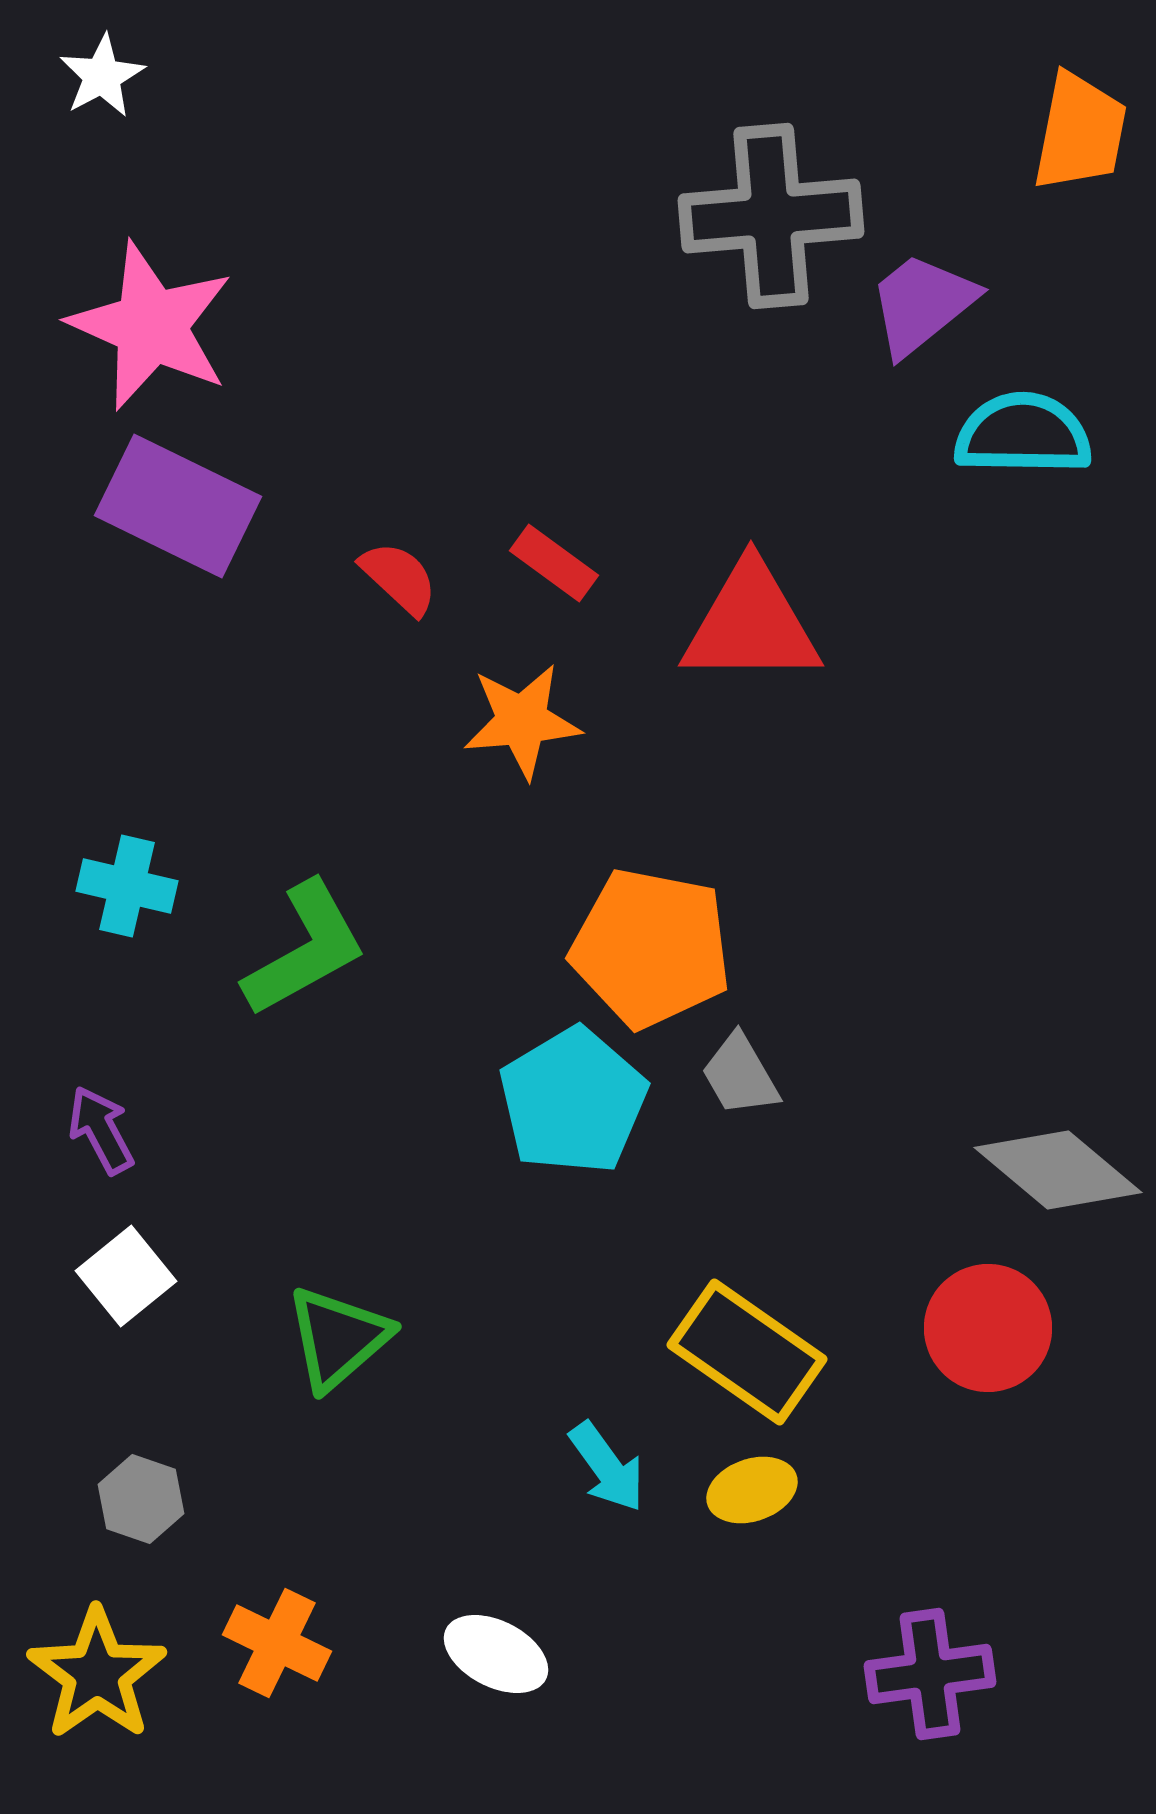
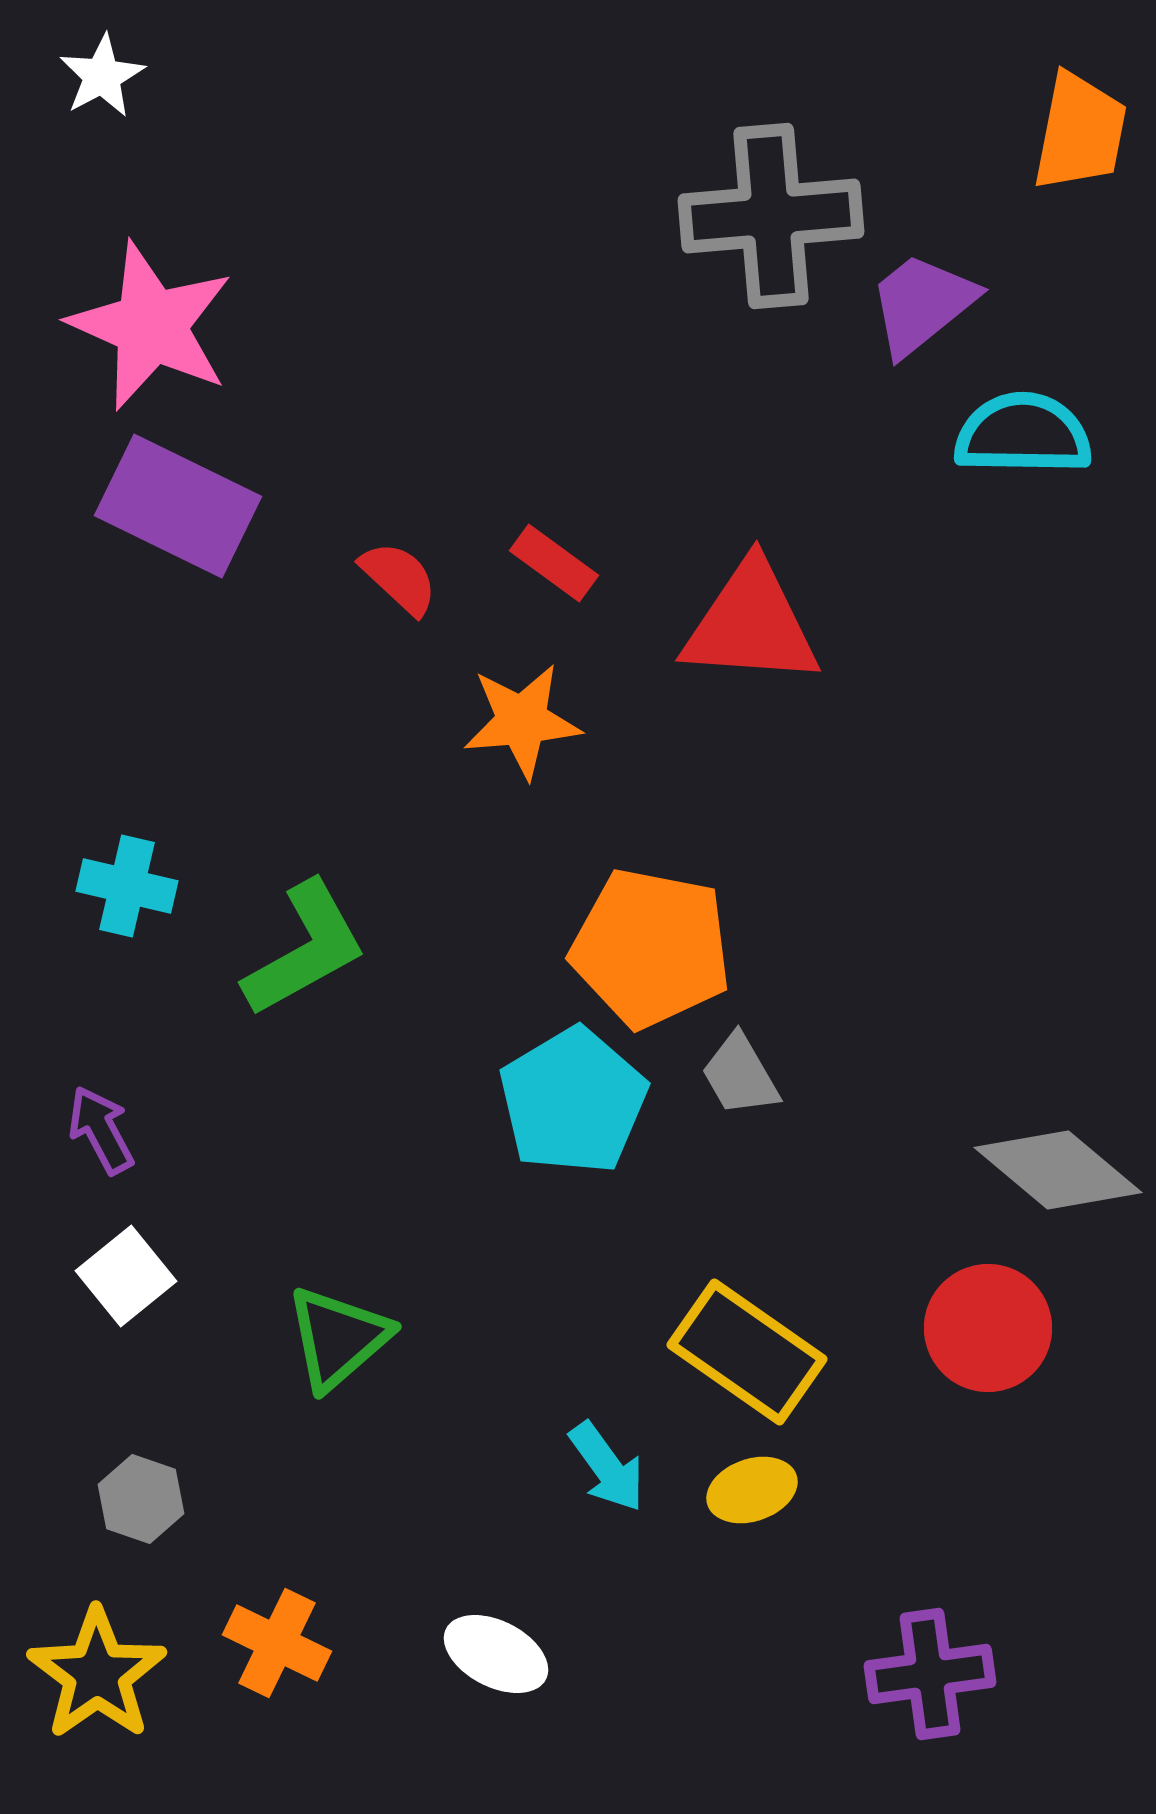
red triangle: rotated 4 degrees clockwise
